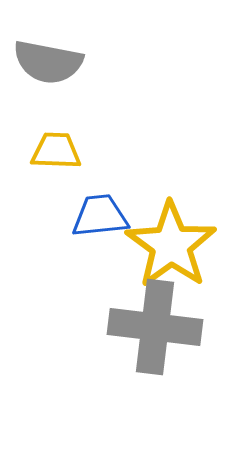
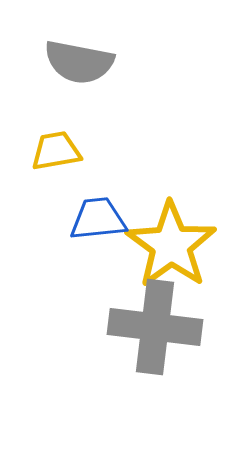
gray semicircle: moved 31 px right
yellow trapezoid: rotated 12 degrees counterclockwise
blue trapezoid: moved 2 px left, 3 px down
